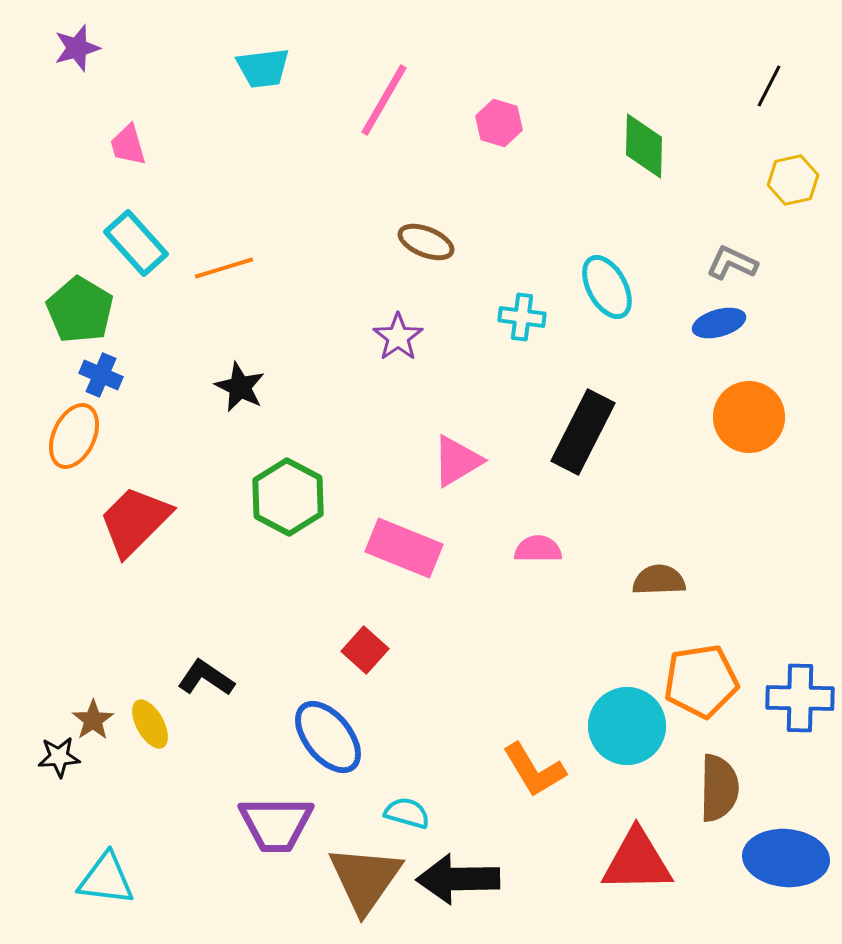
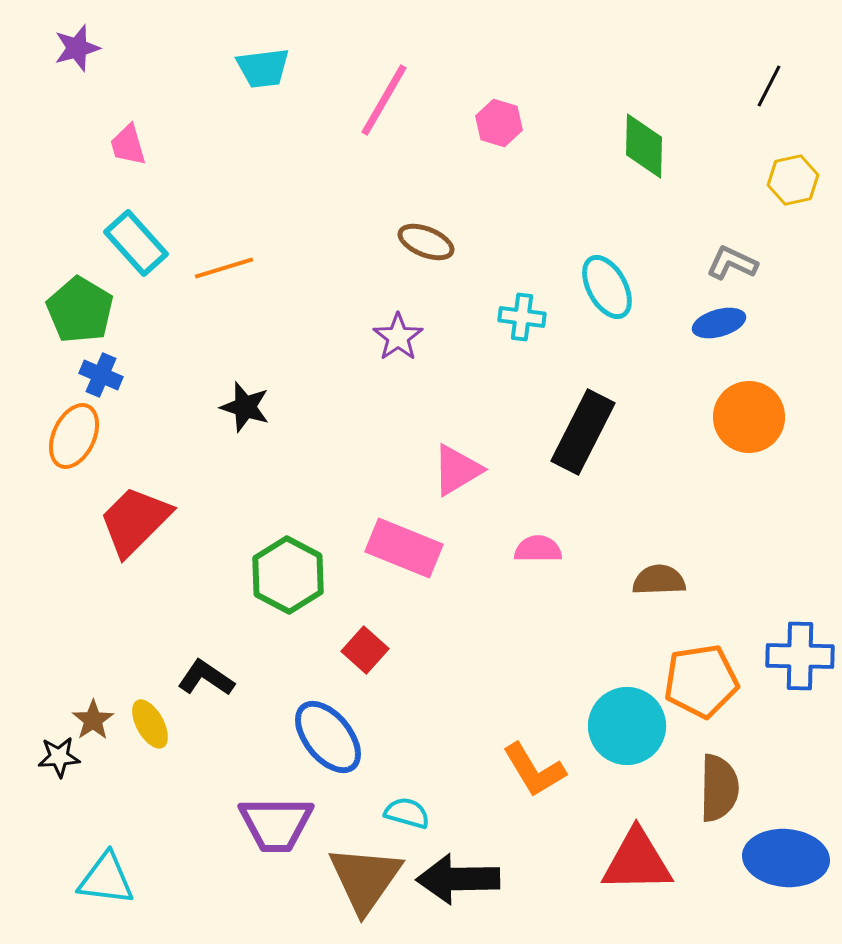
black star at (240, 387): moved 5 px right, 20 px down; rotated 9 degrees counterclockwise
pink triangle at (457, 461): moved 9 px down
green hexagon at (288, 497): moved 78 px down
blue cross at (800, 698): moved 42 px up
